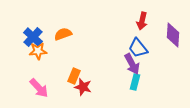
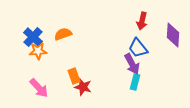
orange rectangle: rotated 42 degrees counterclockwise
